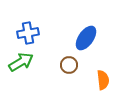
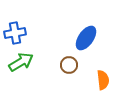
blue cross: moved 13 px left
